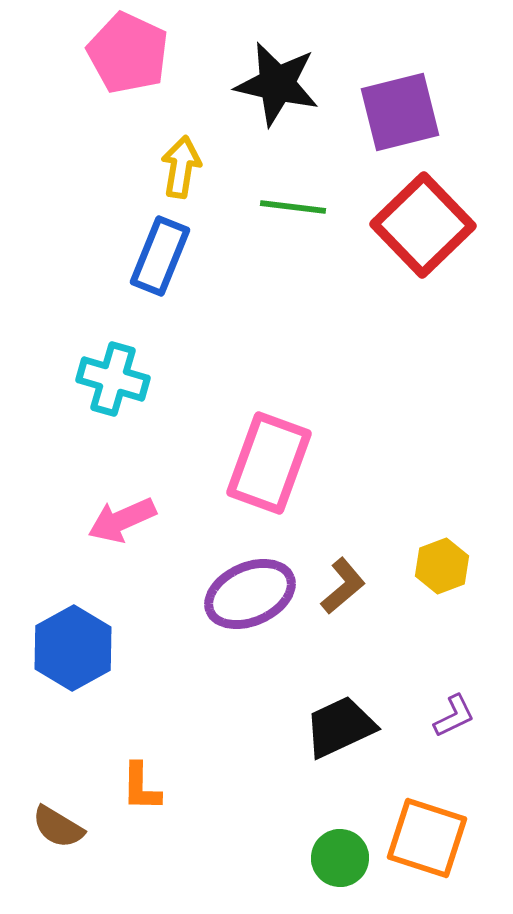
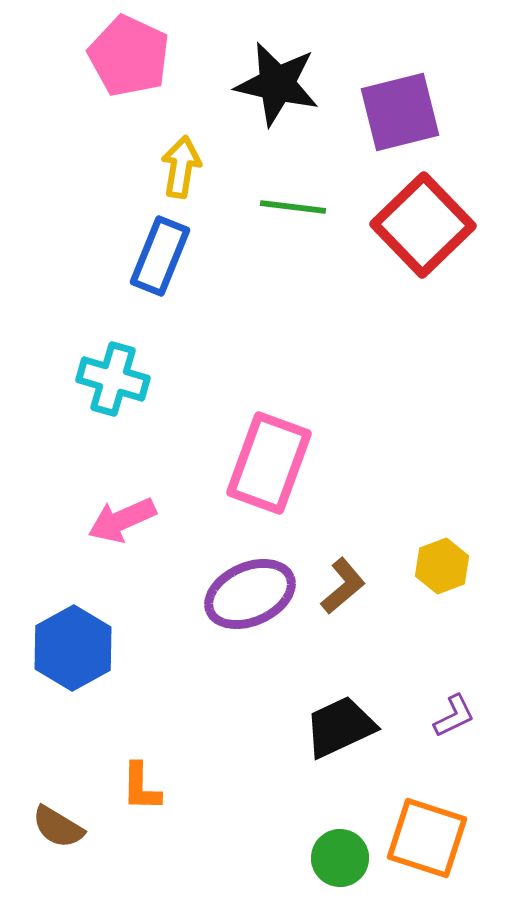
pink pentagon: moved 1 px right, 3 px down
